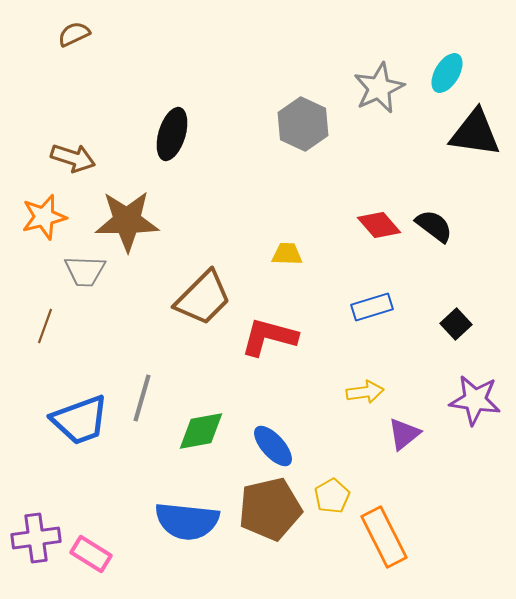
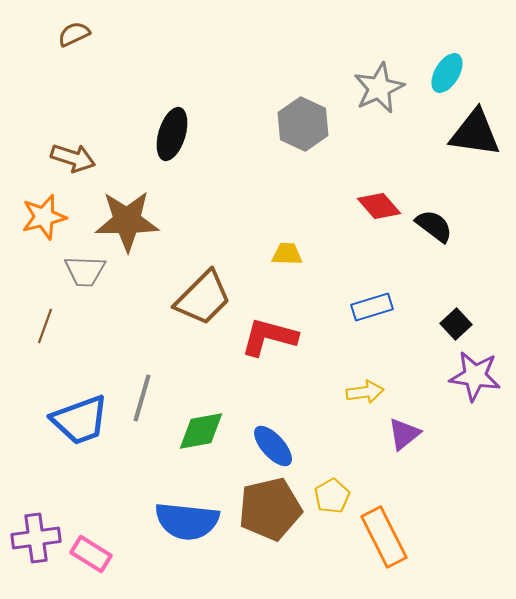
red diamond: moved 19 px up
purple star: moved 24 px up
